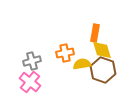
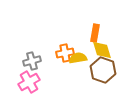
yellow semicircle: moved 4 px left, 6 px up
pink cross: moved 1 px left; rotated 20 degrees clockwise
